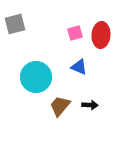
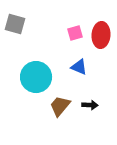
gray square: rotated 30 degrees clockwise
